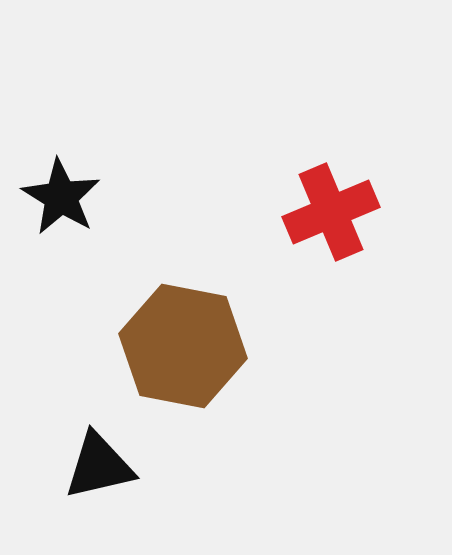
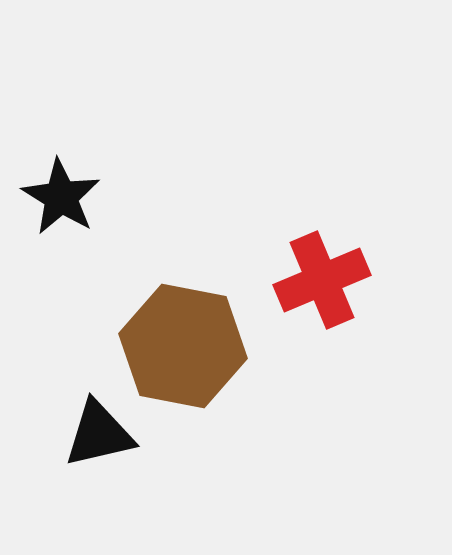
red cross: moved 9 px left, 68 px down
black triangle: moved 32 px up
